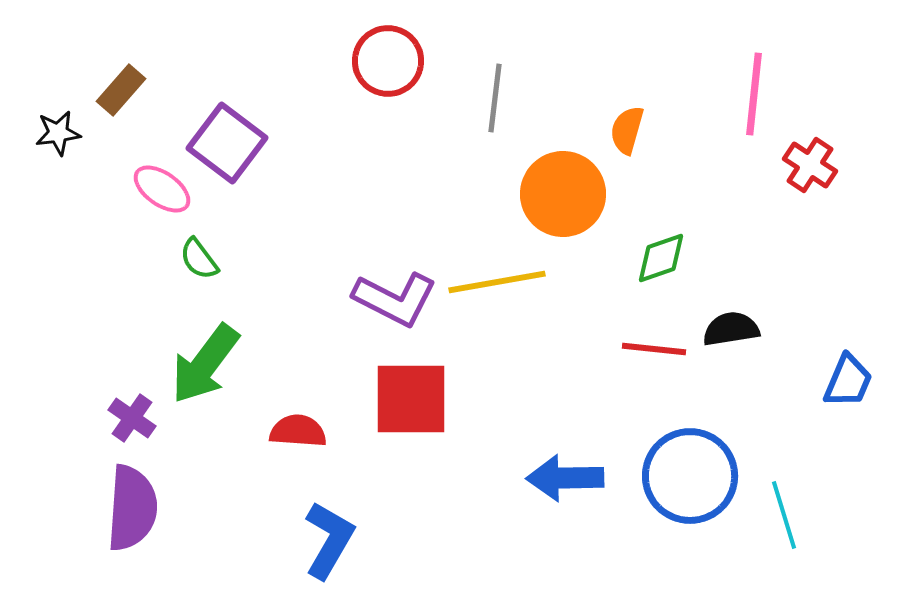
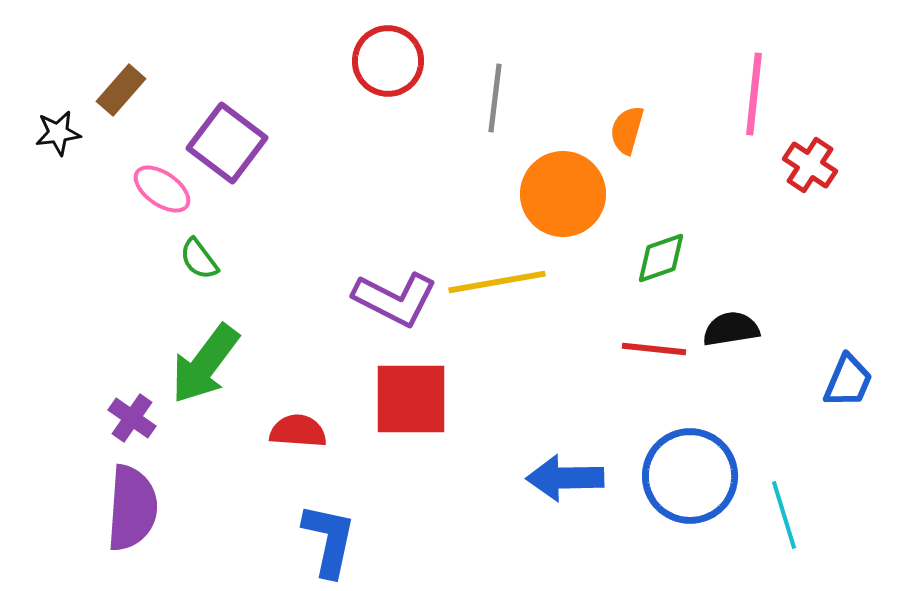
blue L-shape: rotated 18 degrees counterclockwise
